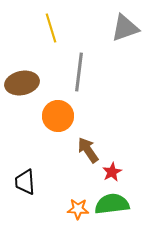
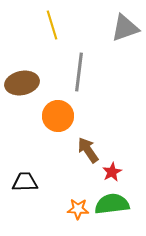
yellow line: moved 1 px right, 3 px up
black trapezoid: rotated 92 degrees clockwise
